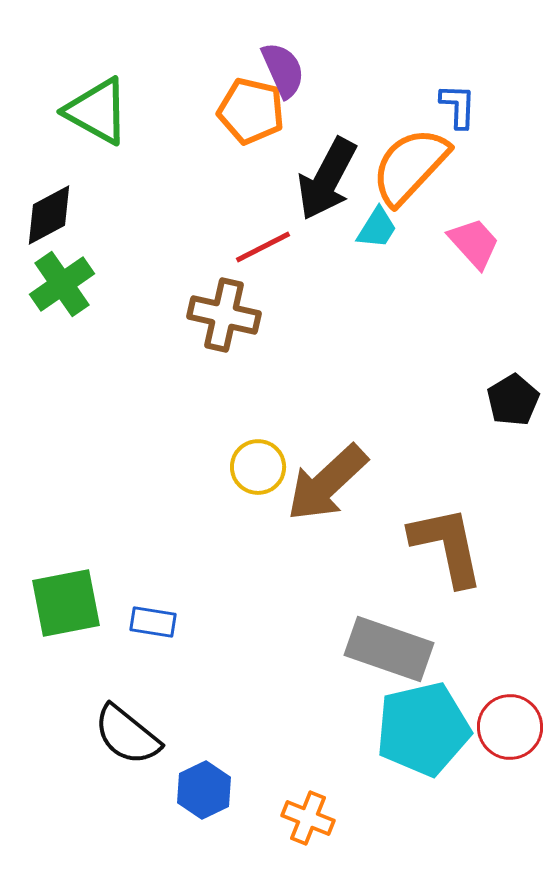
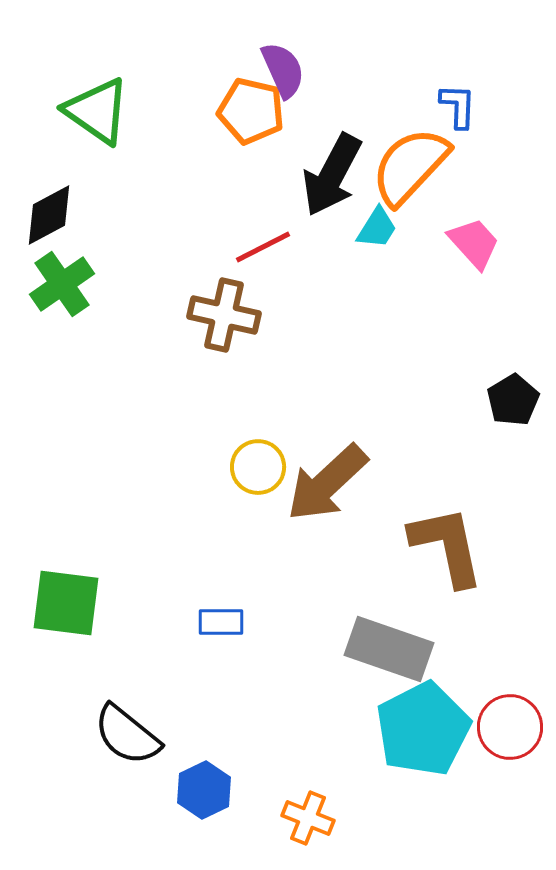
green triangle: rotated 6 degrees clockwise
black arrow: moved 5 px right, 4 px up
green square: rotated 18 degrees clockwise
blue rectangle: moved 68 px right; rotated 9 degrees counterclockwise
cyan pentagon: rotated 14 degrees counterclockwise
